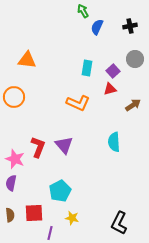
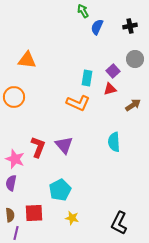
cyan rectangle: moved 10 px down
cyan pentagon: moved 1 px up
purple line: moved 34 px left
